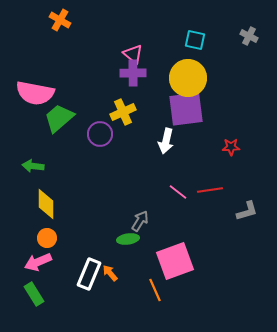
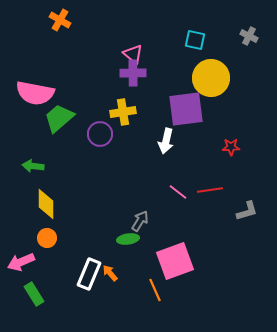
yellow circle: moved 23 px right
yellow cross: rotated 15 degrees clockwise
pink arrow: moved 17 px left
